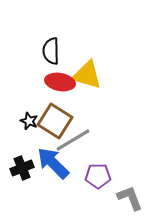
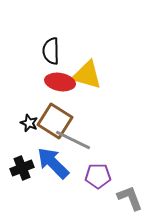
black star: moved 2 px down
gray line: rotated 57 degrees clockwise
